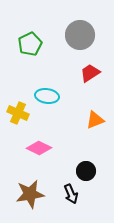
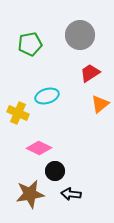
green pentagon: rotated 15 degrees clockwise
cyan ellipse: rotated 25 degrees counterclockwise
orange triangle: moved 5 px right, 16 px up; rotated 18 degrees counterclockwise
black circle: moved 31 px left
black arrow: rotated 120 degrees clockwise
